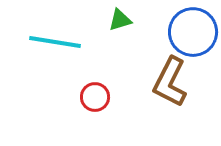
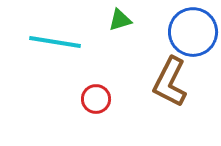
red circle: moved 1 px right, 2 px down
